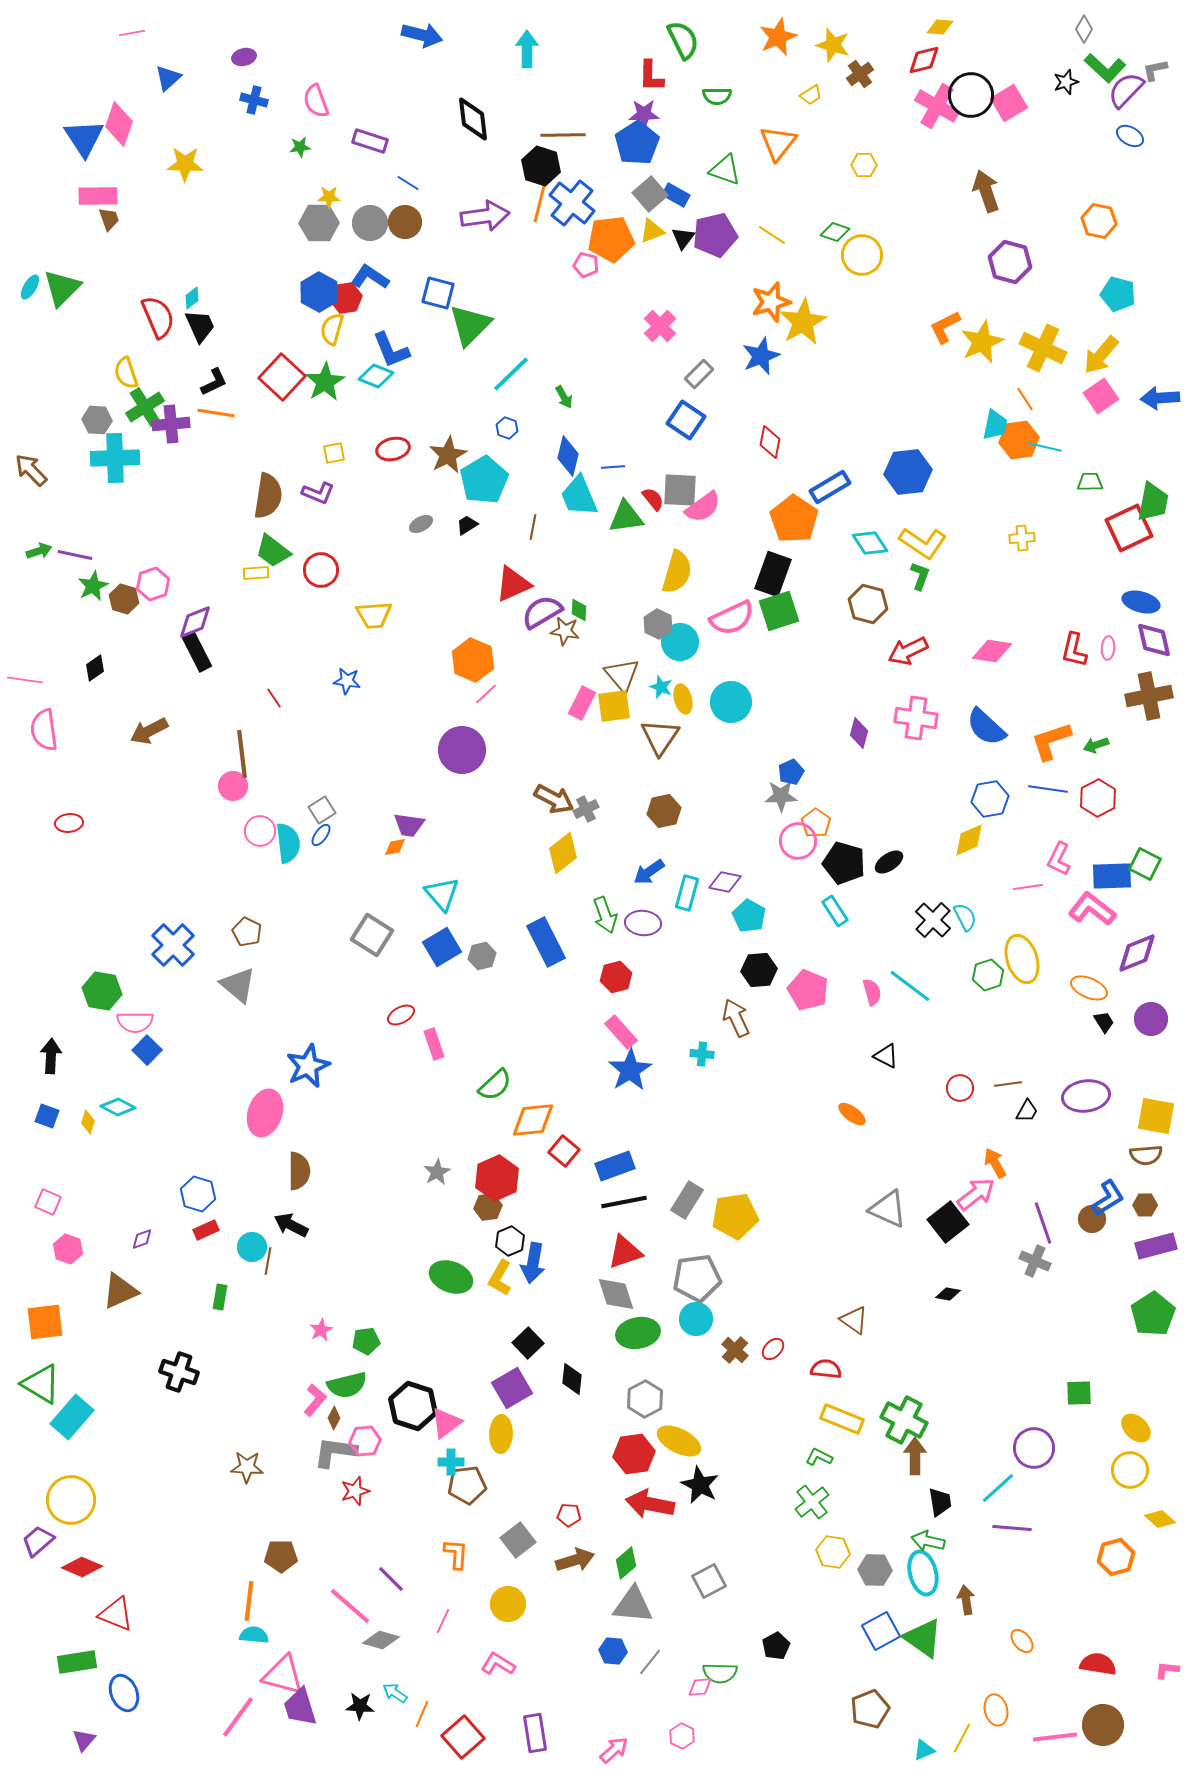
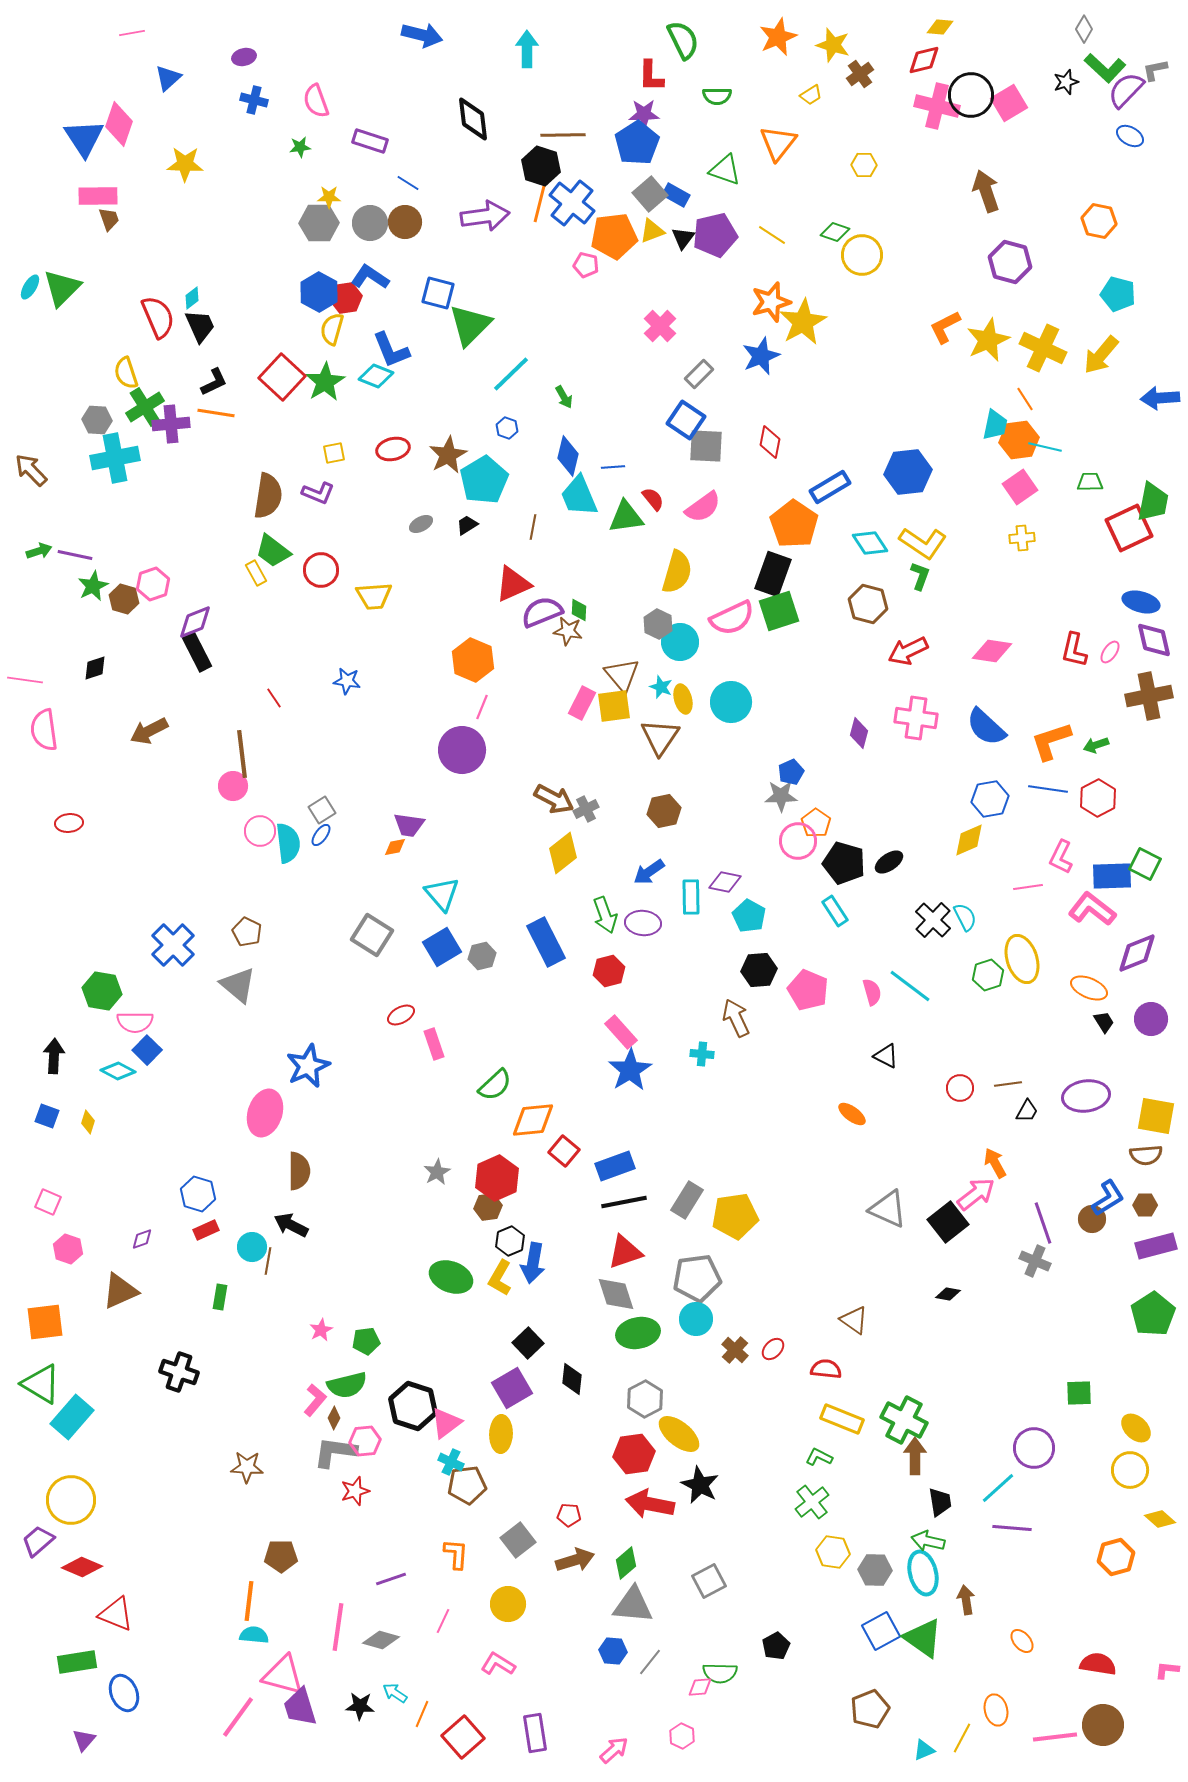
pink cross at (937, 106): rotated 15 degrees counterclockwise
orange pentagon at (611, 239): moved 3 px right, 3 px up
yellow star at (982, 342): moved 6 px right, 2 px up
pink square at (1101, 396): moved 81 px left, 91 px down
cyan cross at (115, 458): rotated 9 degrees counterclockwise
gray square at (680, 490): moved 26 px right, 44 px up
orange pentagon at (794, 519): moved 5 px down
yellow rectangle at (256, 573): rotated 65 degrees clockwise
purple semicircle at (542, 612): rotated 9 degrees clockwise
yellow trapezoid at (374, 615): moved 19 px up
brown star at (565, 631): moved 3 px right
pink ellipse at (1108, 648): moved 2 px right, 4 px down; rotated 30 degrees clockwise
black diamond at (95, 668): rotated 16 degrees clockwise
pink line at (486, 694): moved 4 px left, 13 px down; rotated 25 degrees counterclockwise
pink L-shape at (1059, 859): moved 2 px right, 2 px up
cyan rectangle at (687, 893): moved 4 px right, 4 px down; rotated 16 degrees counterclockwise
red hexagon at (616, 977): moved 7 px left, 6 px up
black arrow at (51, 1056): moved 3 px right
cyan diamond at (118, 1107): moved 36 px up
yellow ellipse at (679, 1441): moved 7 px up; rotated 12 degrees clockwise
cyan cross at (451, 1462): rotated 25 degrees clockwise
purple line at (391, 1579): rotated 64 degrees counterclockwise
pink line at (350, 1606): moved 12 px left, 21 px down; rotated 57 degrees clockwise
